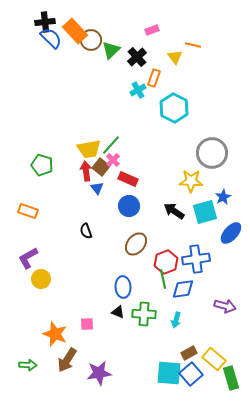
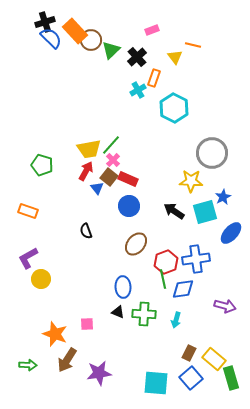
black cross at (45, 22): rotated 12 degrees counterclockwise
brown square at (101, 167): moved 8 px right, 10 px down
red arrow at (86, 171): rotated 36 degrees clockwise
brown rectangle at (189, 353): rotated 35 degrees counterclockwise
cyan square at (169, 373): moved 13 px left, 10 px down
blue square at (191, 374): moved 4 px down
